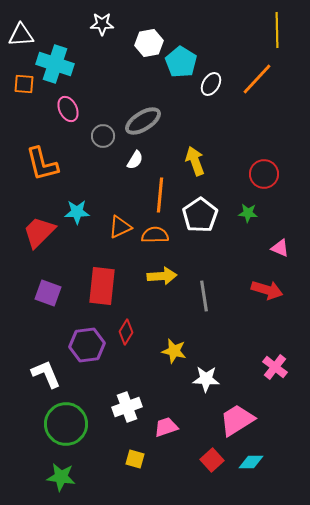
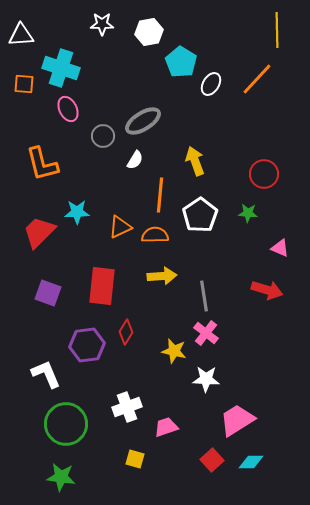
white hexagon at (149, 43): moved 11 px up
cyan cross at (55, 64): moved 6 px right, 4 px down
pink cross at (275, 367): moved 69 px left, 34 px up
